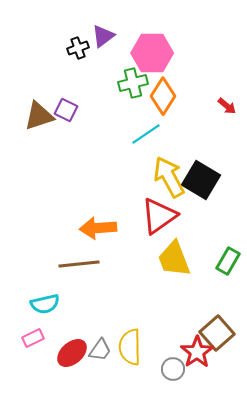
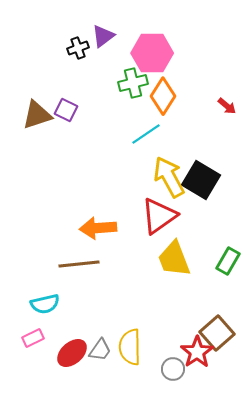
brown triangle: moved 2 px left, 1 px up
